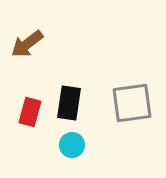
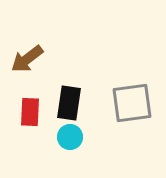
brown arrow: moved 15 px down
red rectangle: rotated 12 degrees counterclockwise
cyan circle: moved 2 px left, 8 px up
